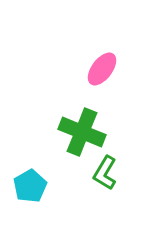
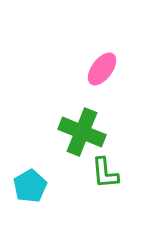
green L-shape: rotated 36 degrees counterclockwise
